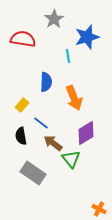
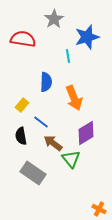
blue line: moved 1 px up
